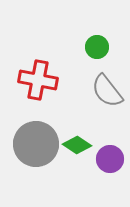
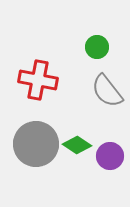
purple circle: moved 3 px up
